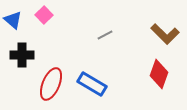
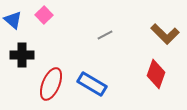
red diamond: moved 3 px left
